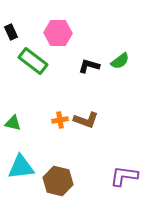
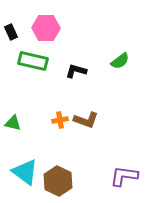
pink hexagon: moved 12 px left, 5 px up
green rectangle: rotated 24 degrees counterclockwise
black L-shape: moved 13 px left, 5 px down
cyan triangle: moved 4 px right, 5 px down; rotated 44 degrees clockwise
brown hexagon: rotated 12 degrees clockwise
